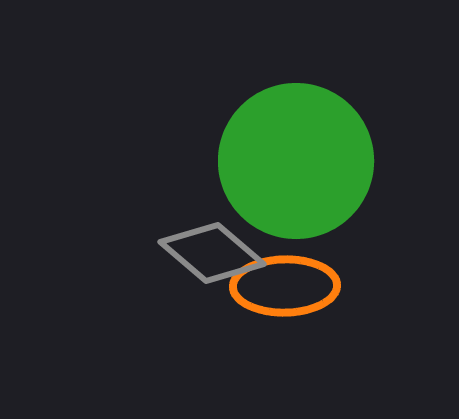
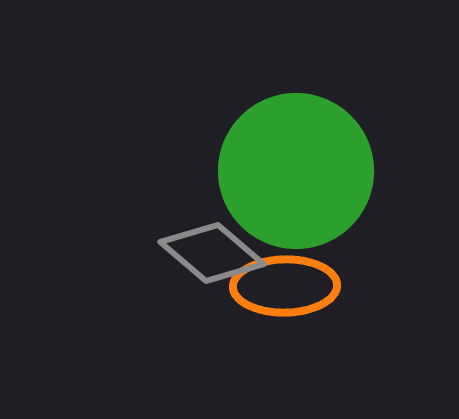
green circle: moved 10 px down
